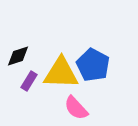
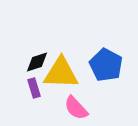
black diamond: moved 19 px right, 6 px down
blue pentagon: moved 13 px right
purple rectangle: moved 5 px right, 7 px down; rotated 48 degrees counterclockwise
